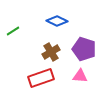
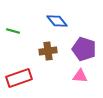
blue diamond: rotated 25 degrees clockwise
green line: rotated 48 degrees clockwise
brown cross: moved 3 px left, 1 px up; rotated 24 degrees clockwise
red rectangle: moved 22 px left
